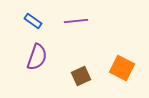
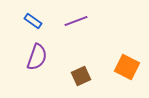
purple line: rotated 15 degrees counterclockwise
orange square: moved 5 px right, 1 px up
